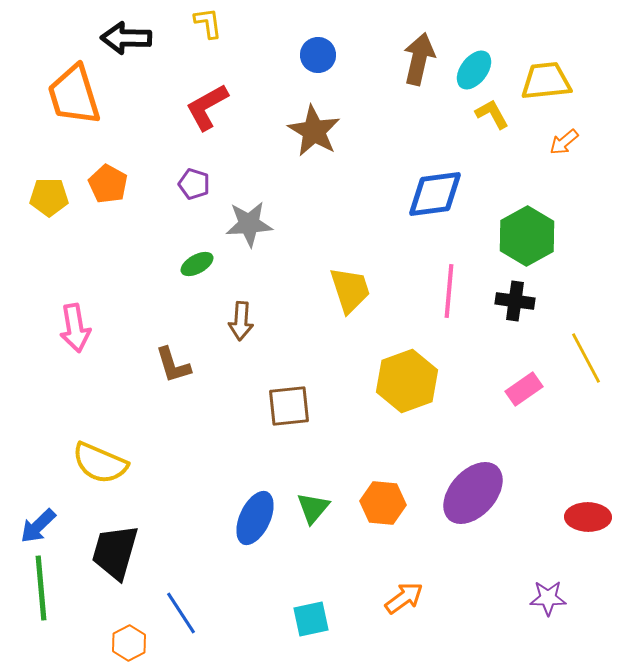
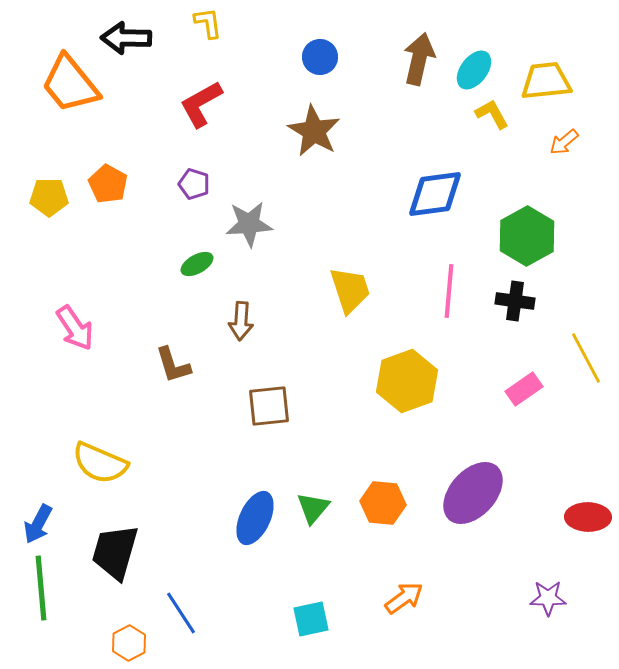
blue circle at (318, 55): moved 2 px right, 2 px down
orange trapezoid at (74, 95): moved 4 px left, 11 px up; rotated 22 degrees counterclockwise
red L-shape at (207, 107): moved 6 px left, 3 px up
pink arrow at (75, 328): rotated 24 degrees counterclockwise
brown square at (289, 406): moved 20 px left
blue arrow at (38, 526): moved 2 px up; rotated 18 degrees counterclockwise
